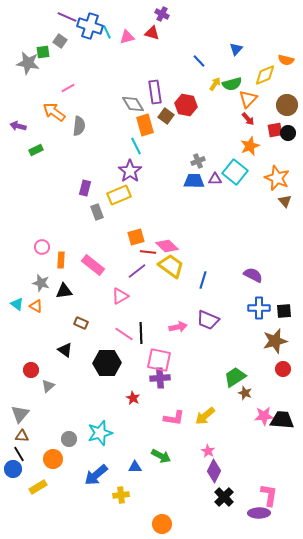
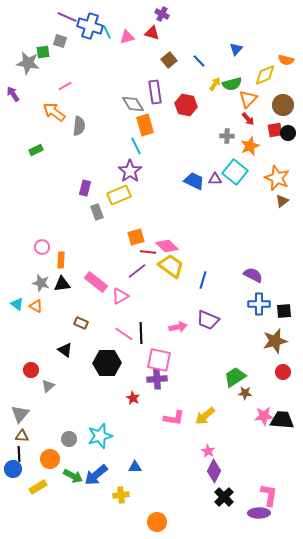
gray square at (60, 41): rotated 16 degrees counterclockwise
pink line at (68, 88): moved 3 px left, 2 px up
brown circle at (287, 105): moved 4 px left
brown square at (166, 116): moved 3 px right, 56 px up; rotated 14 degrees clockwise
purple arrow at (18, 126): moved 5 px left, 32 px up; rotated 42 degrees clockwise
gray cross at (198, 161): moved 29 px right, 25 px up; rotated 24 degrees clockwise
blue trapezoid at (194, 181): rotated 25 degrees clockwise
brown triangle at (285, 201): moved 3 px left; rotated 32 degrees clockwise
pink rectangle at (93, 265): moved 3 px right, 17 px down
black triangle at (64, 291): moved 2 px left, 7 px up
blue cross at (259, 308): moved 4 px up
red circle at (283, 369): moved 3 px down
purple cross at (160, 378): moved 3 px left, 1 px down
brown star at (245, 393): rotated 16 degrees counterclockwise
cyan star at (100, 433): moved 3 px down
black line at (19, 454): rotated 28 degrees clockwise
green arrow at (161, 456): moved 88 px left, 20 px down
orange circle at (53, 459): moved 3 px left
orange circle at (162, 524): moved 5 px left, 2 px up
